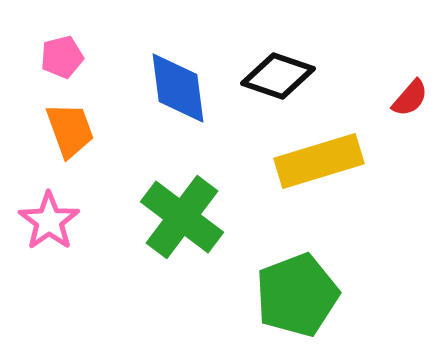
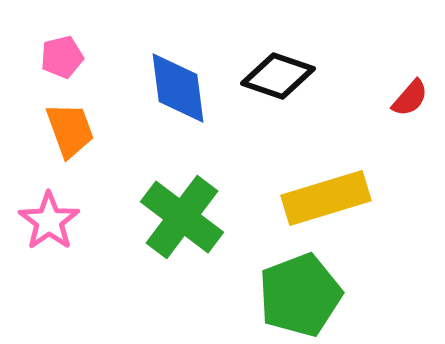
yellow rectangle: moved 7 px right, 37 px down
green pentagon: moved 3 px right
